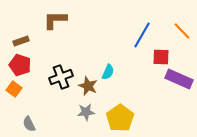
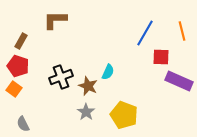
orange line: rotated 30 degrees clockwise
blue line: moved 3 px right, 2 px up
brown rectangle: rotated 42 degrees counterclockwise
red pentagon: moved 2 px left, 1 px down
purple rectangle: moved 2 px down
gray star: rotated 30 degrees counterclockwise
yellow pentagon: moved 4 px right, 3 px up; rotated 16 degrees counterclockwise
gray semicircle: moved 6 px left
